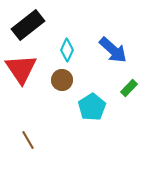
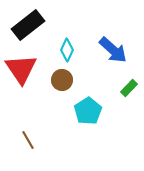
cyan pentagon: moved 4 px left, 4 px down
